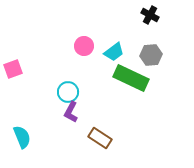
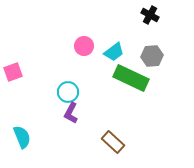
gray hexagon: moved 1 px right, 1 px down
pink square: moved 3 px down
purple L-shape: moved 1 px down
brown rectangle: moved 13 px right, 4 px down; rotated 10 degrees clockwise
